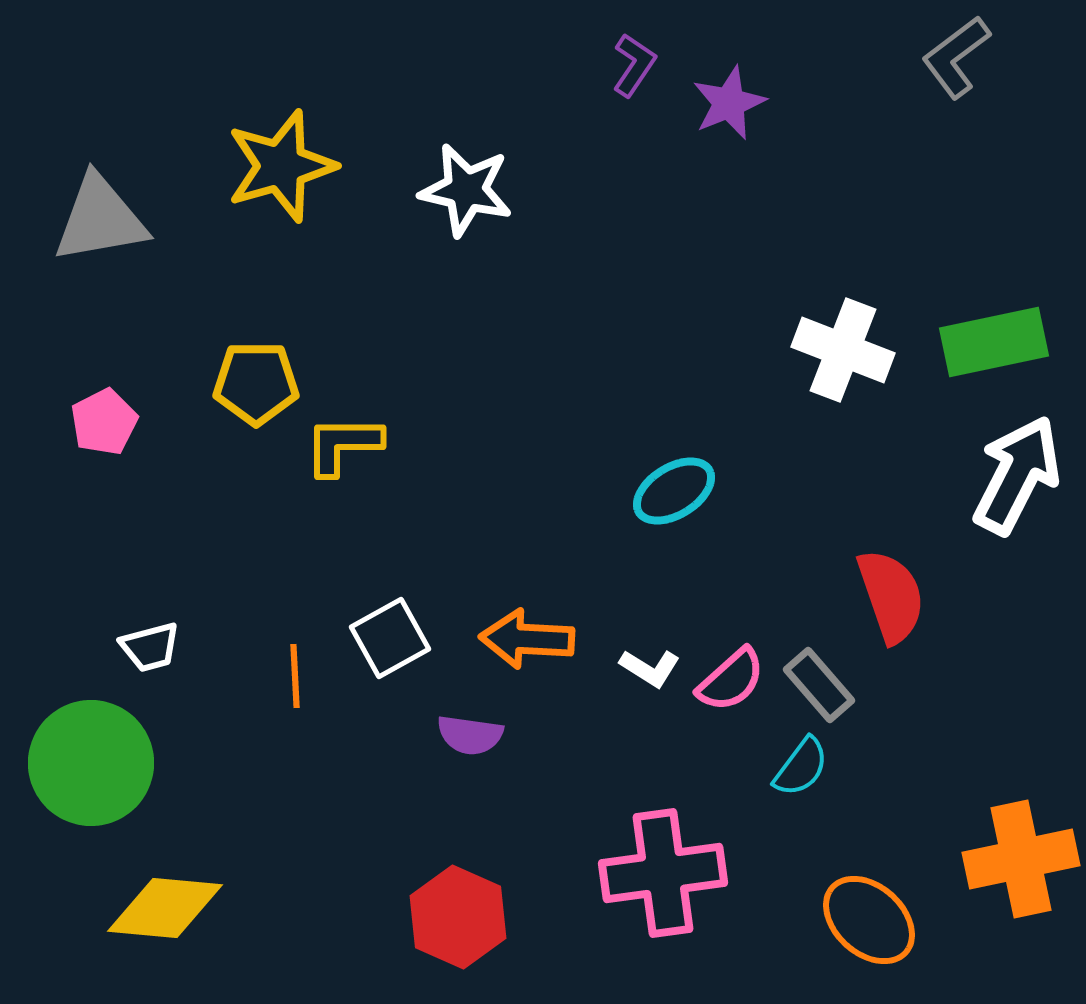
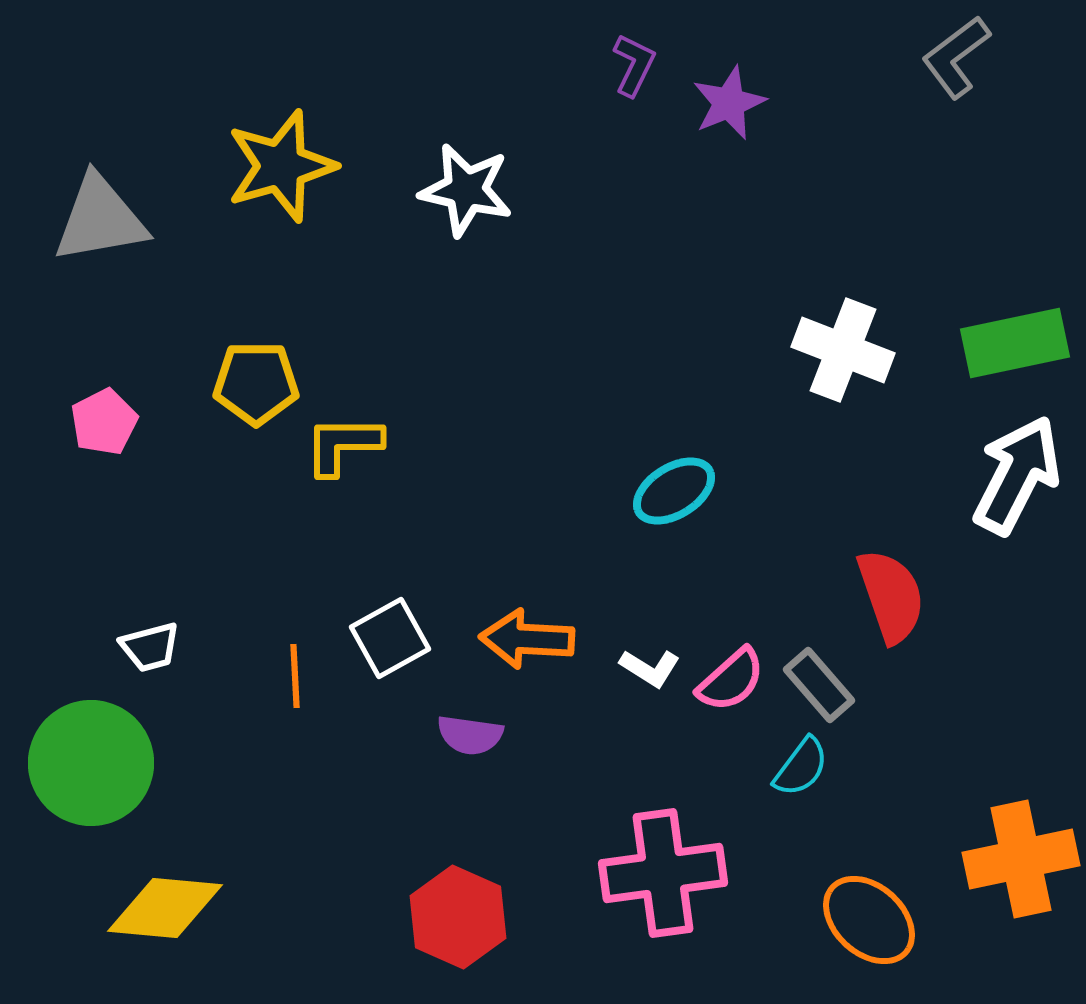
purple L-shape: rotated 8 degrees counterclockwise
green rectangle: moved 21 px right, 1 px down
